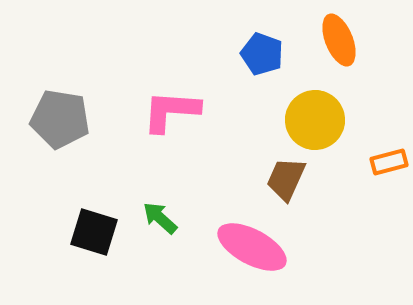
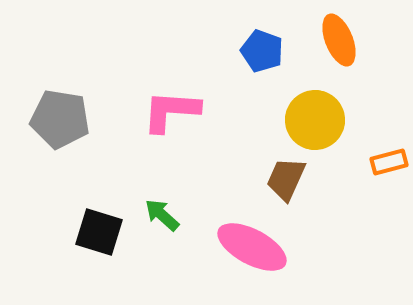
blue pentagon: moved 3 px up
green arrow: moved 2 px right, 3 px up
black square: moved 5 px right
